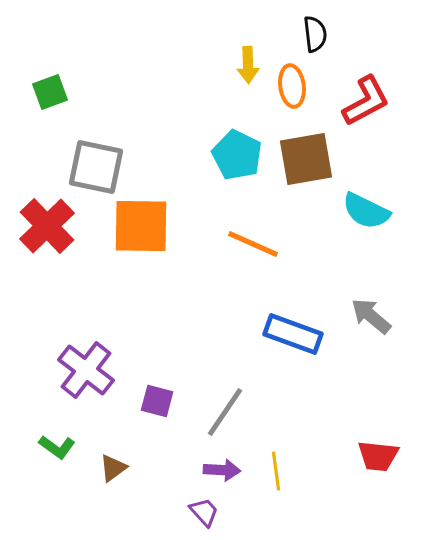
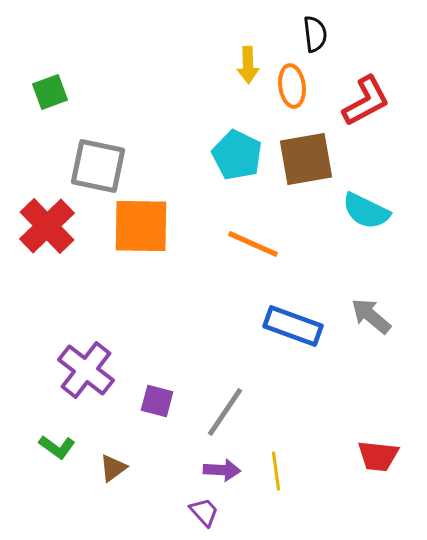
gray square: moved 2 px right, 1 px up
blue rectangle: moved 8 px up
